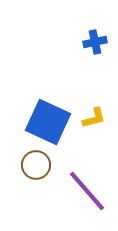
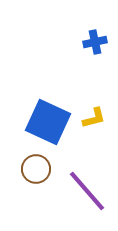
brown circle: moved 4 px down
